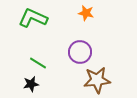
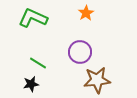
orange star: rotated 28 degrees clockwise
